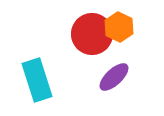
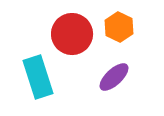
red circle: moved 20 px left
cyan rectangle: moved 1 px right, 3 px up
